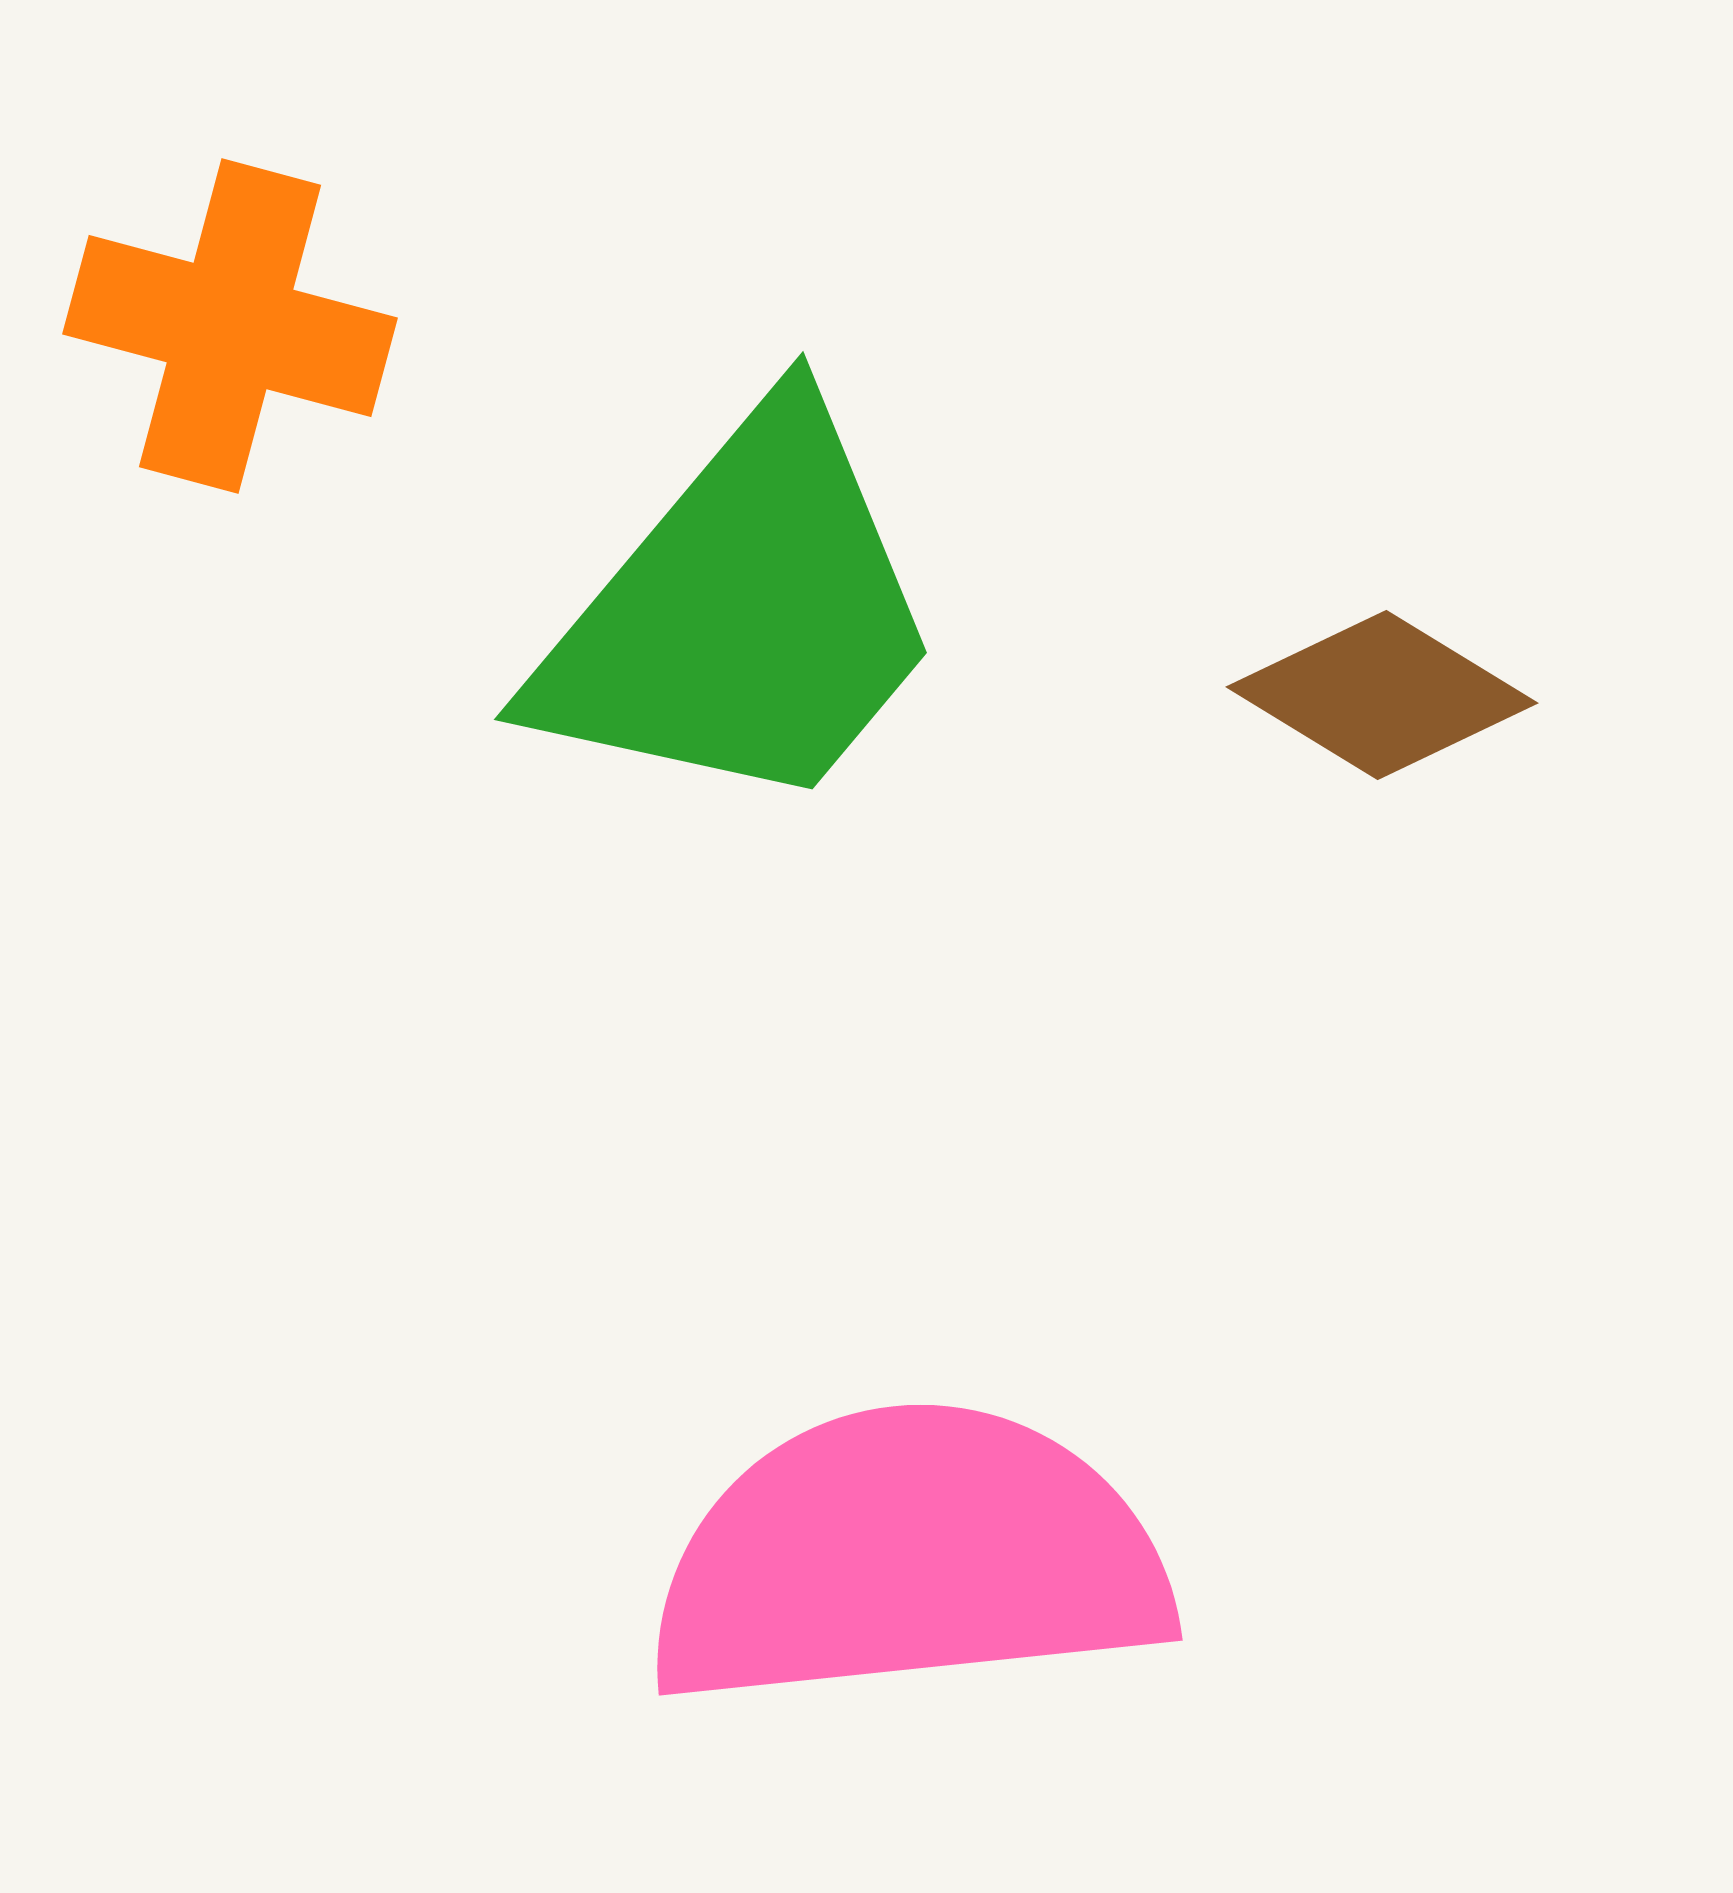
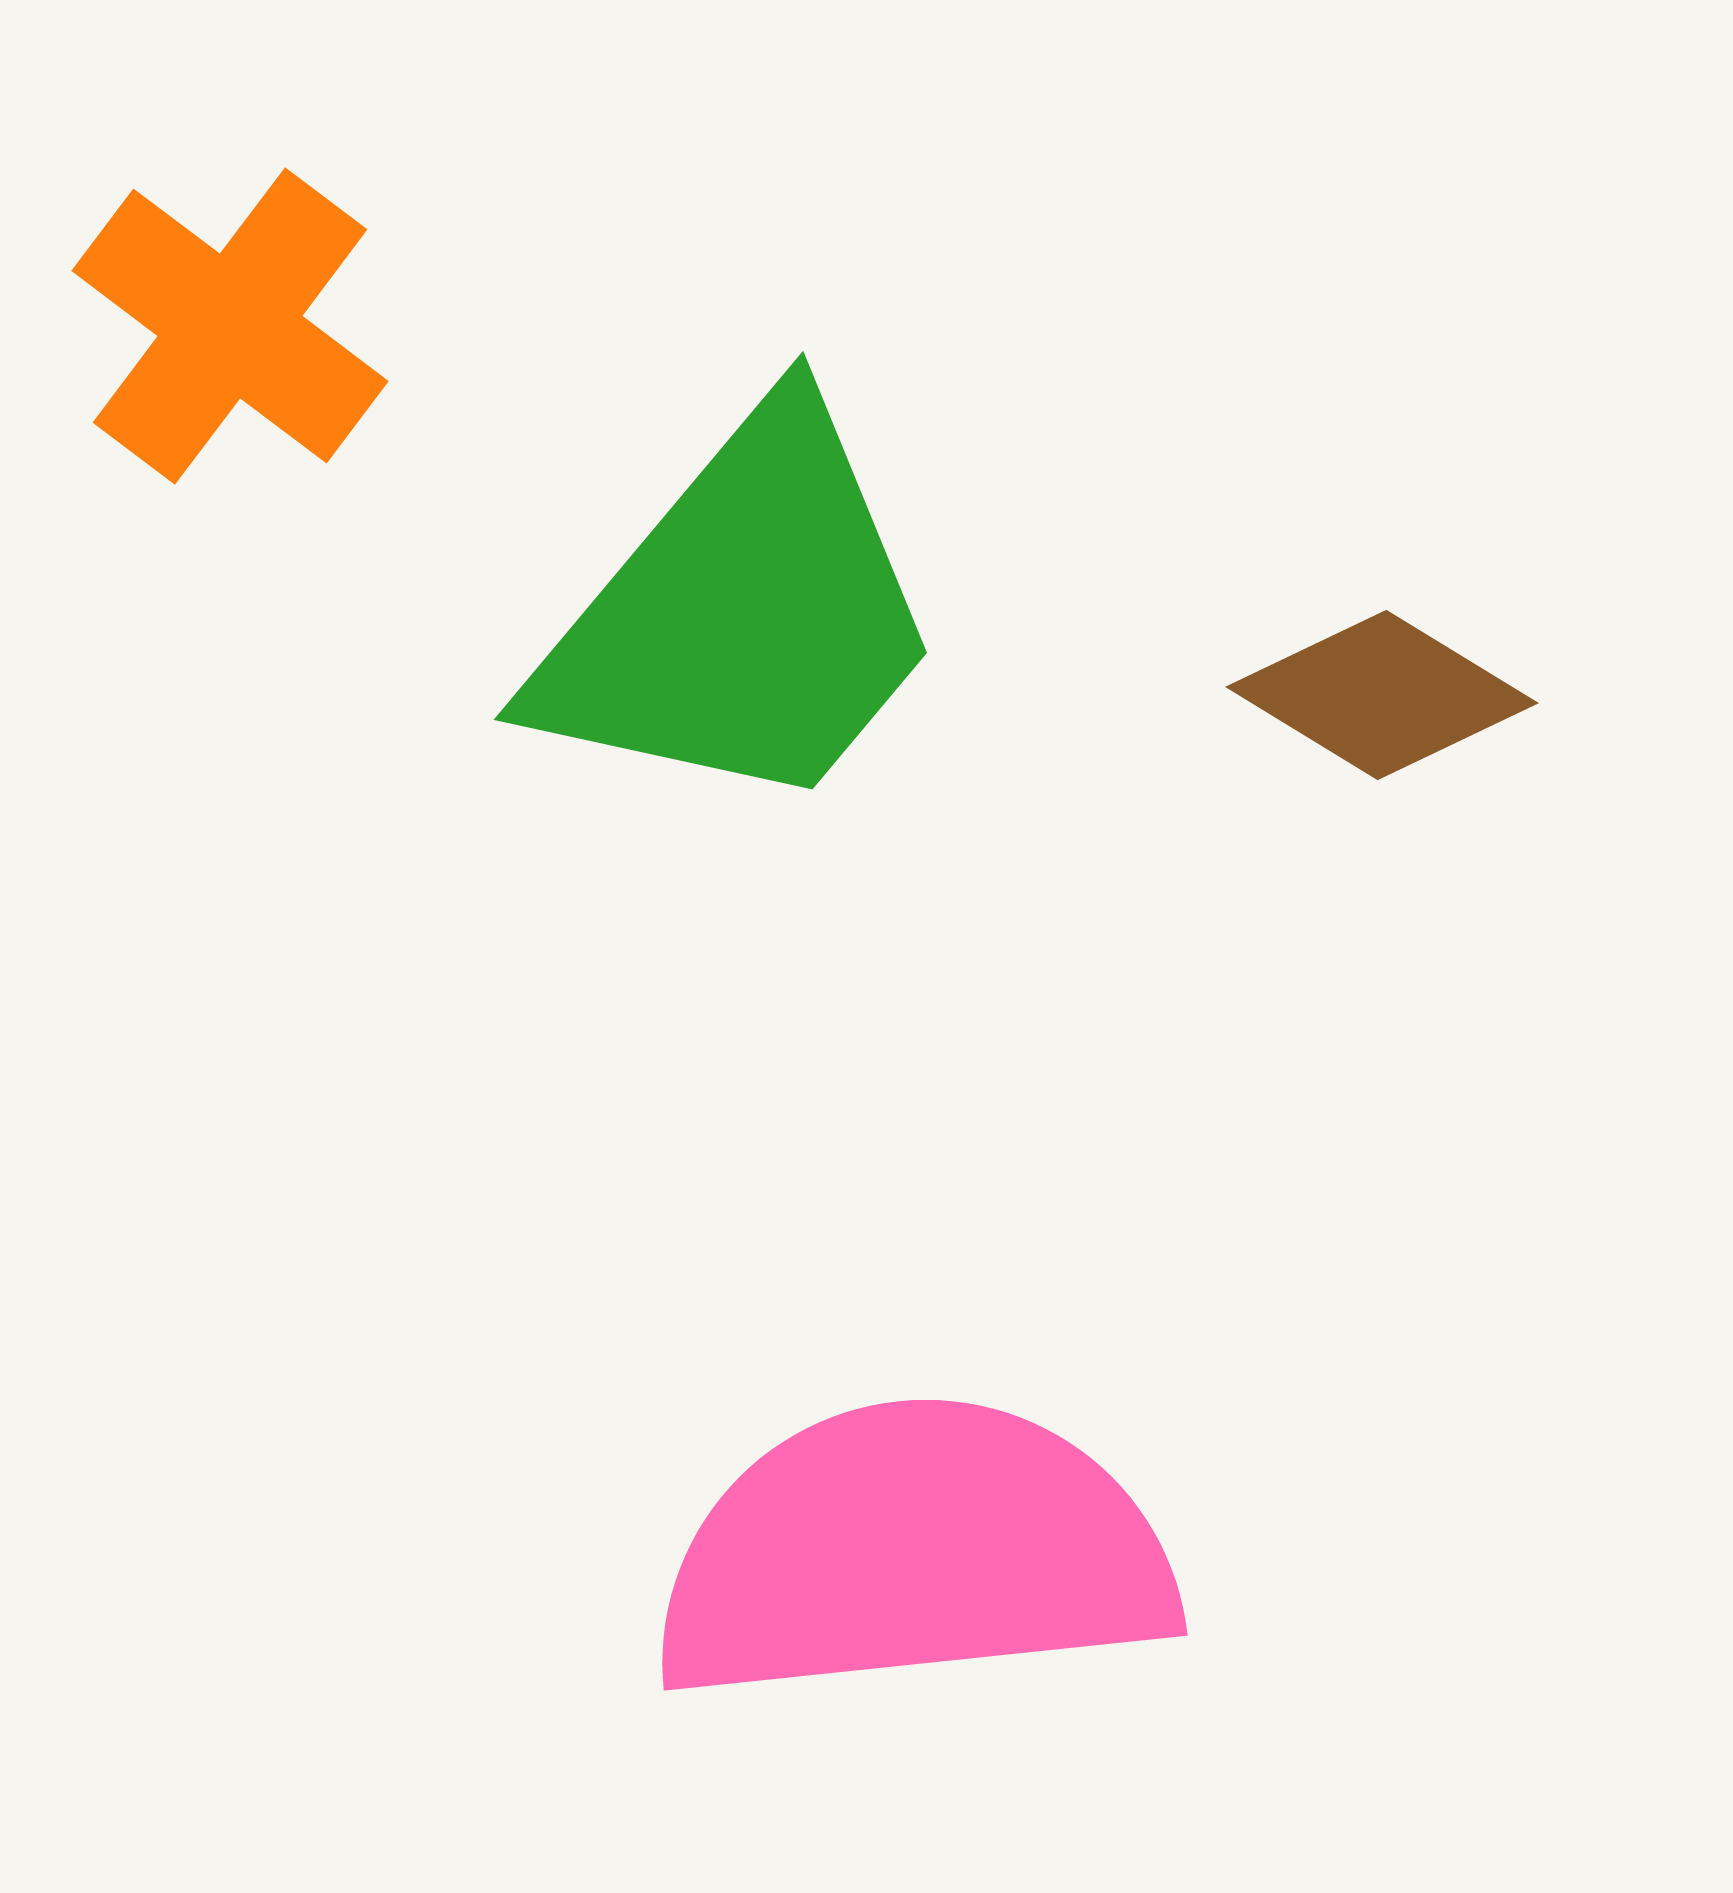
orange cross: rotated 22 degrees clockwise
pink semicircle: moved 5 px right, 5 px up
